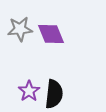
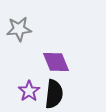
gray star: moved 1 px left
purple diamond: moved 5 px right, 28 px down
